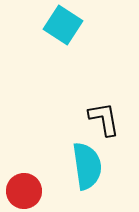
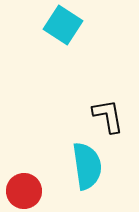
black L-shape: moved 4 px right, 3 px up
